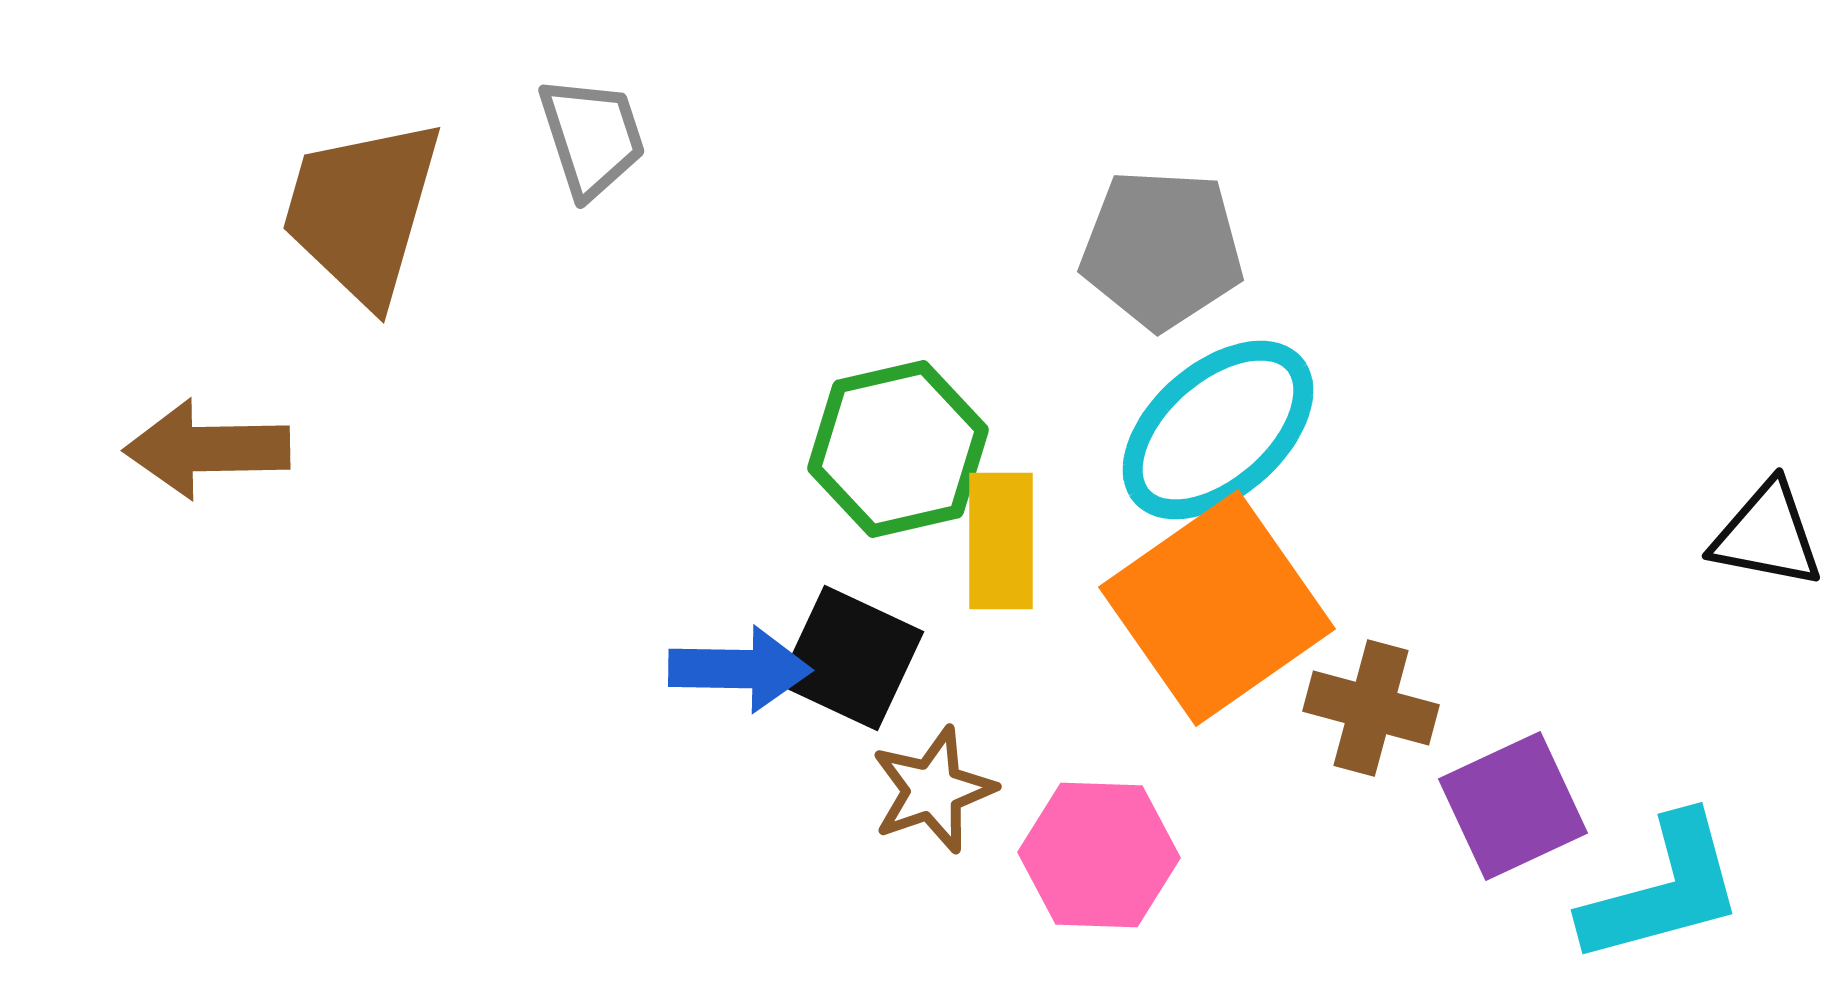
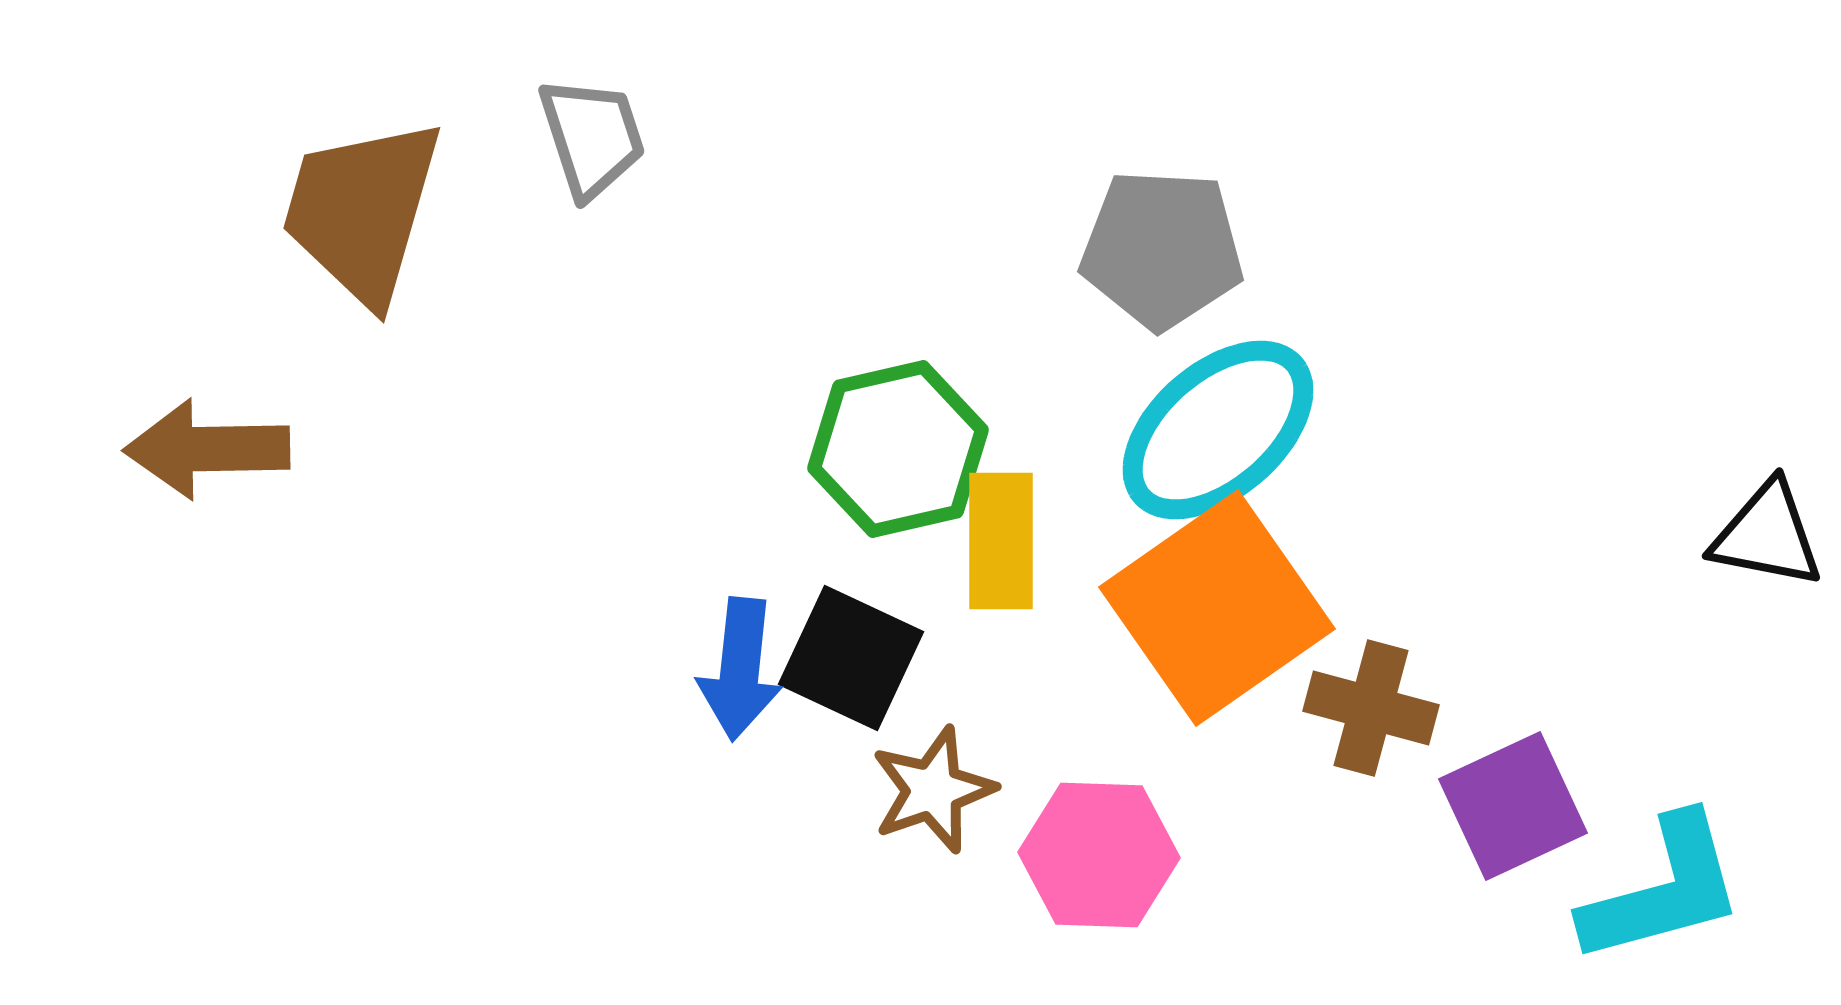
blue arrow: rotated 95 degrees clockwise
